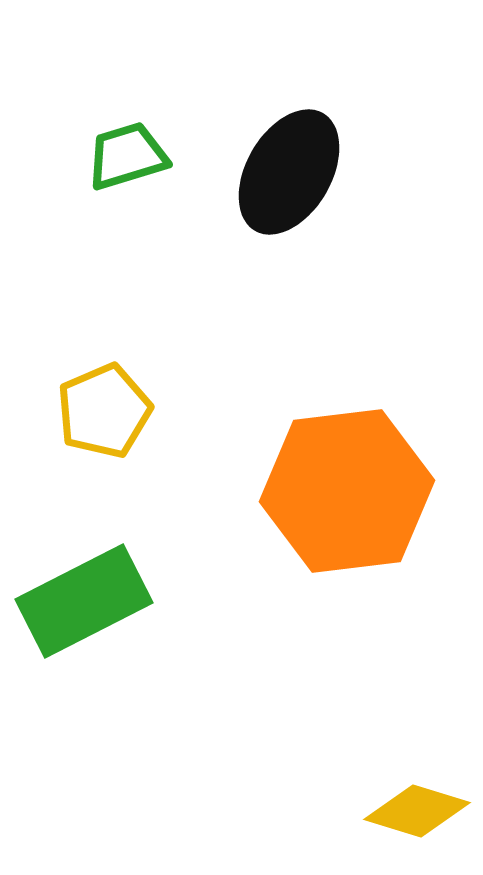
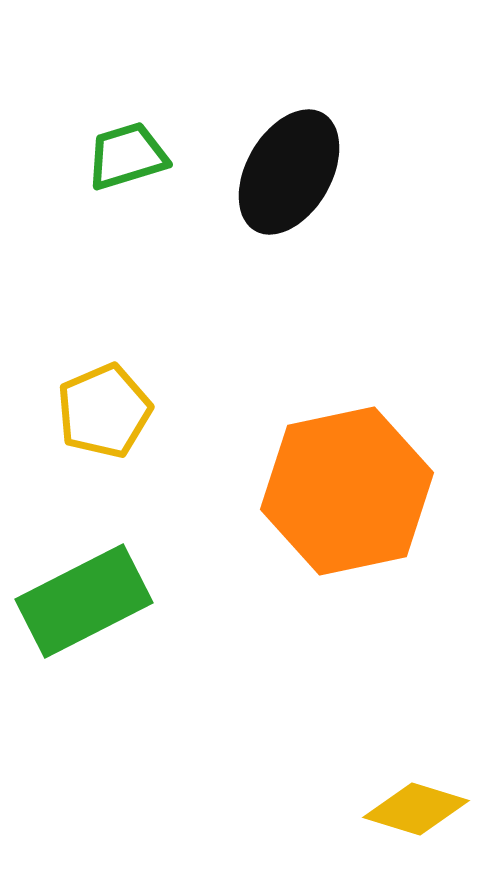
orange hexagon: rotated 5 degrees counterclockwise
yellow diamond: moved 1 px left, 2 px up
